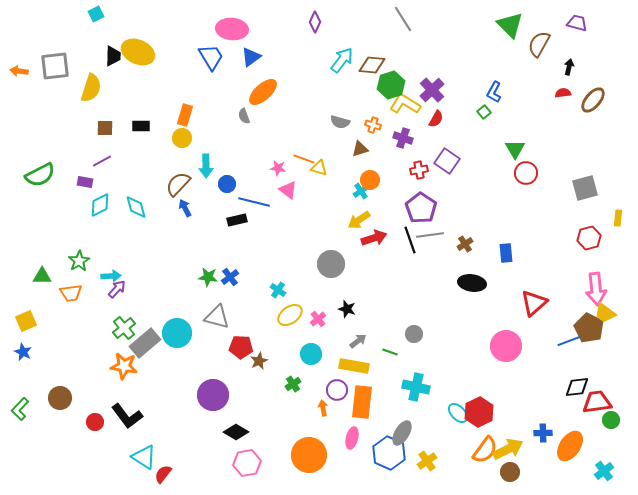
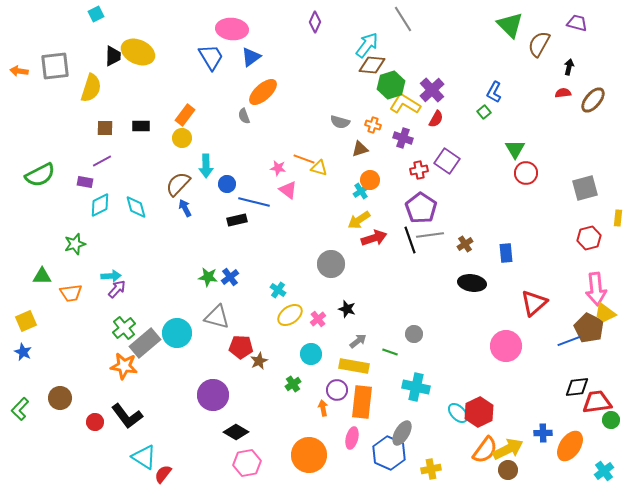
cyan arrow at (342, 60): moved 25 px right, 15 px up
orange rectangle at (185, 115): rotated 20 degrees clockwise
green star at (79, 261): moved 4 px left, 17 px up; rotated 15 degrees clockwise
yellow cross at (427, 461): moved 4 px right, 8 px down; rotated 24 degrees clockwise
brown circle at (510, 472): moved 2 px left, 2 px up
